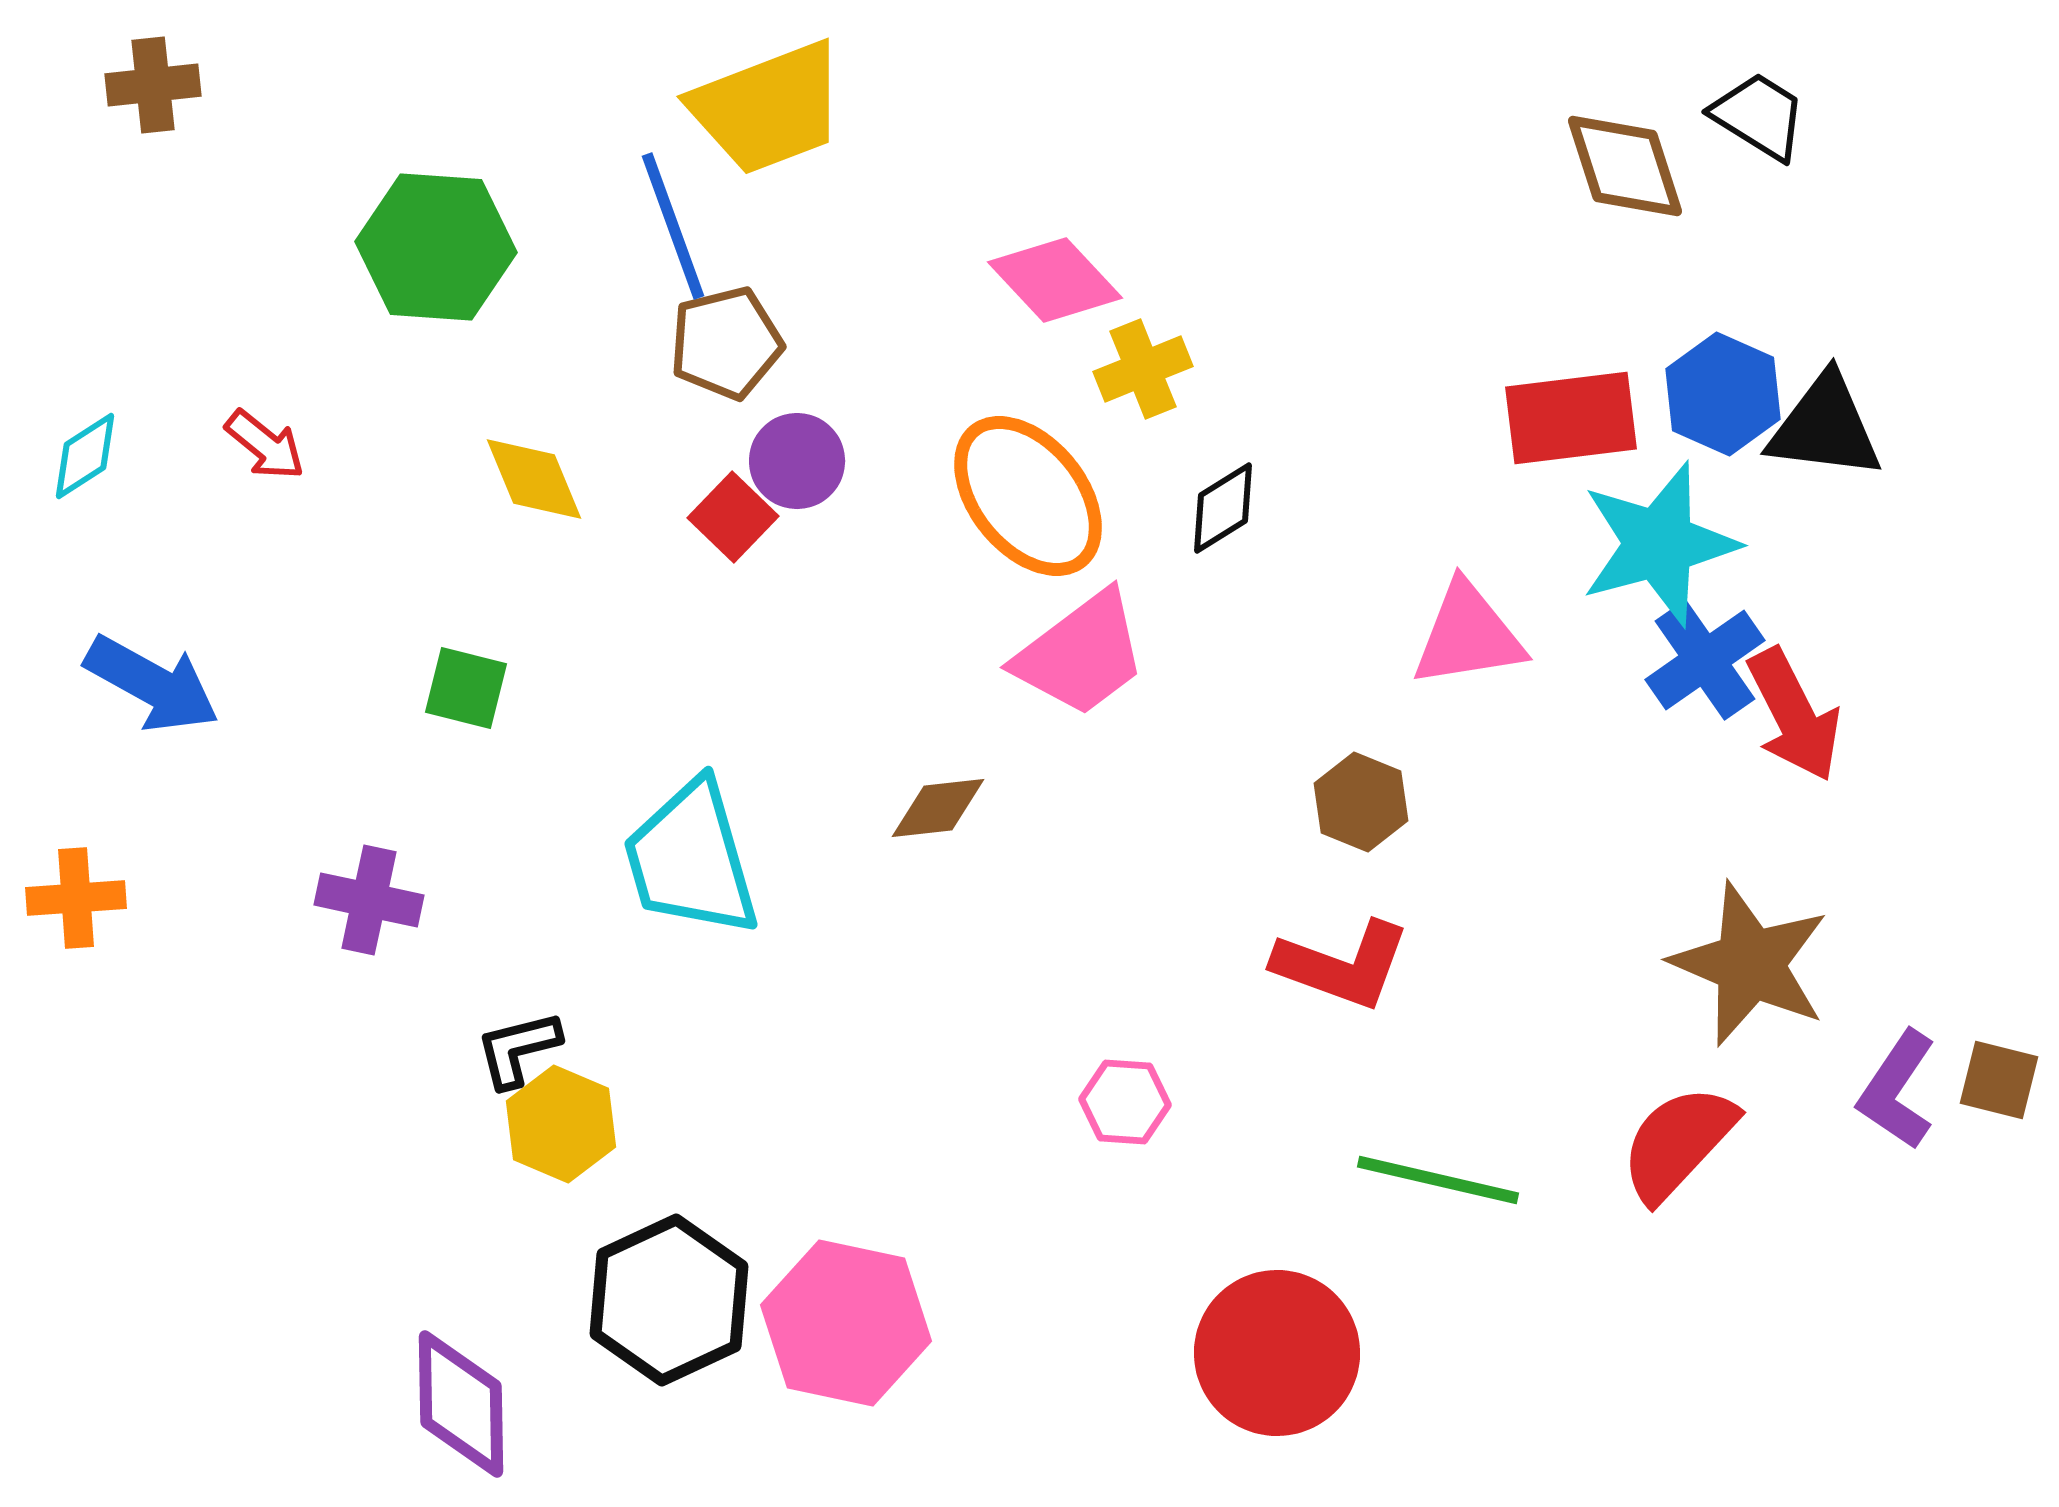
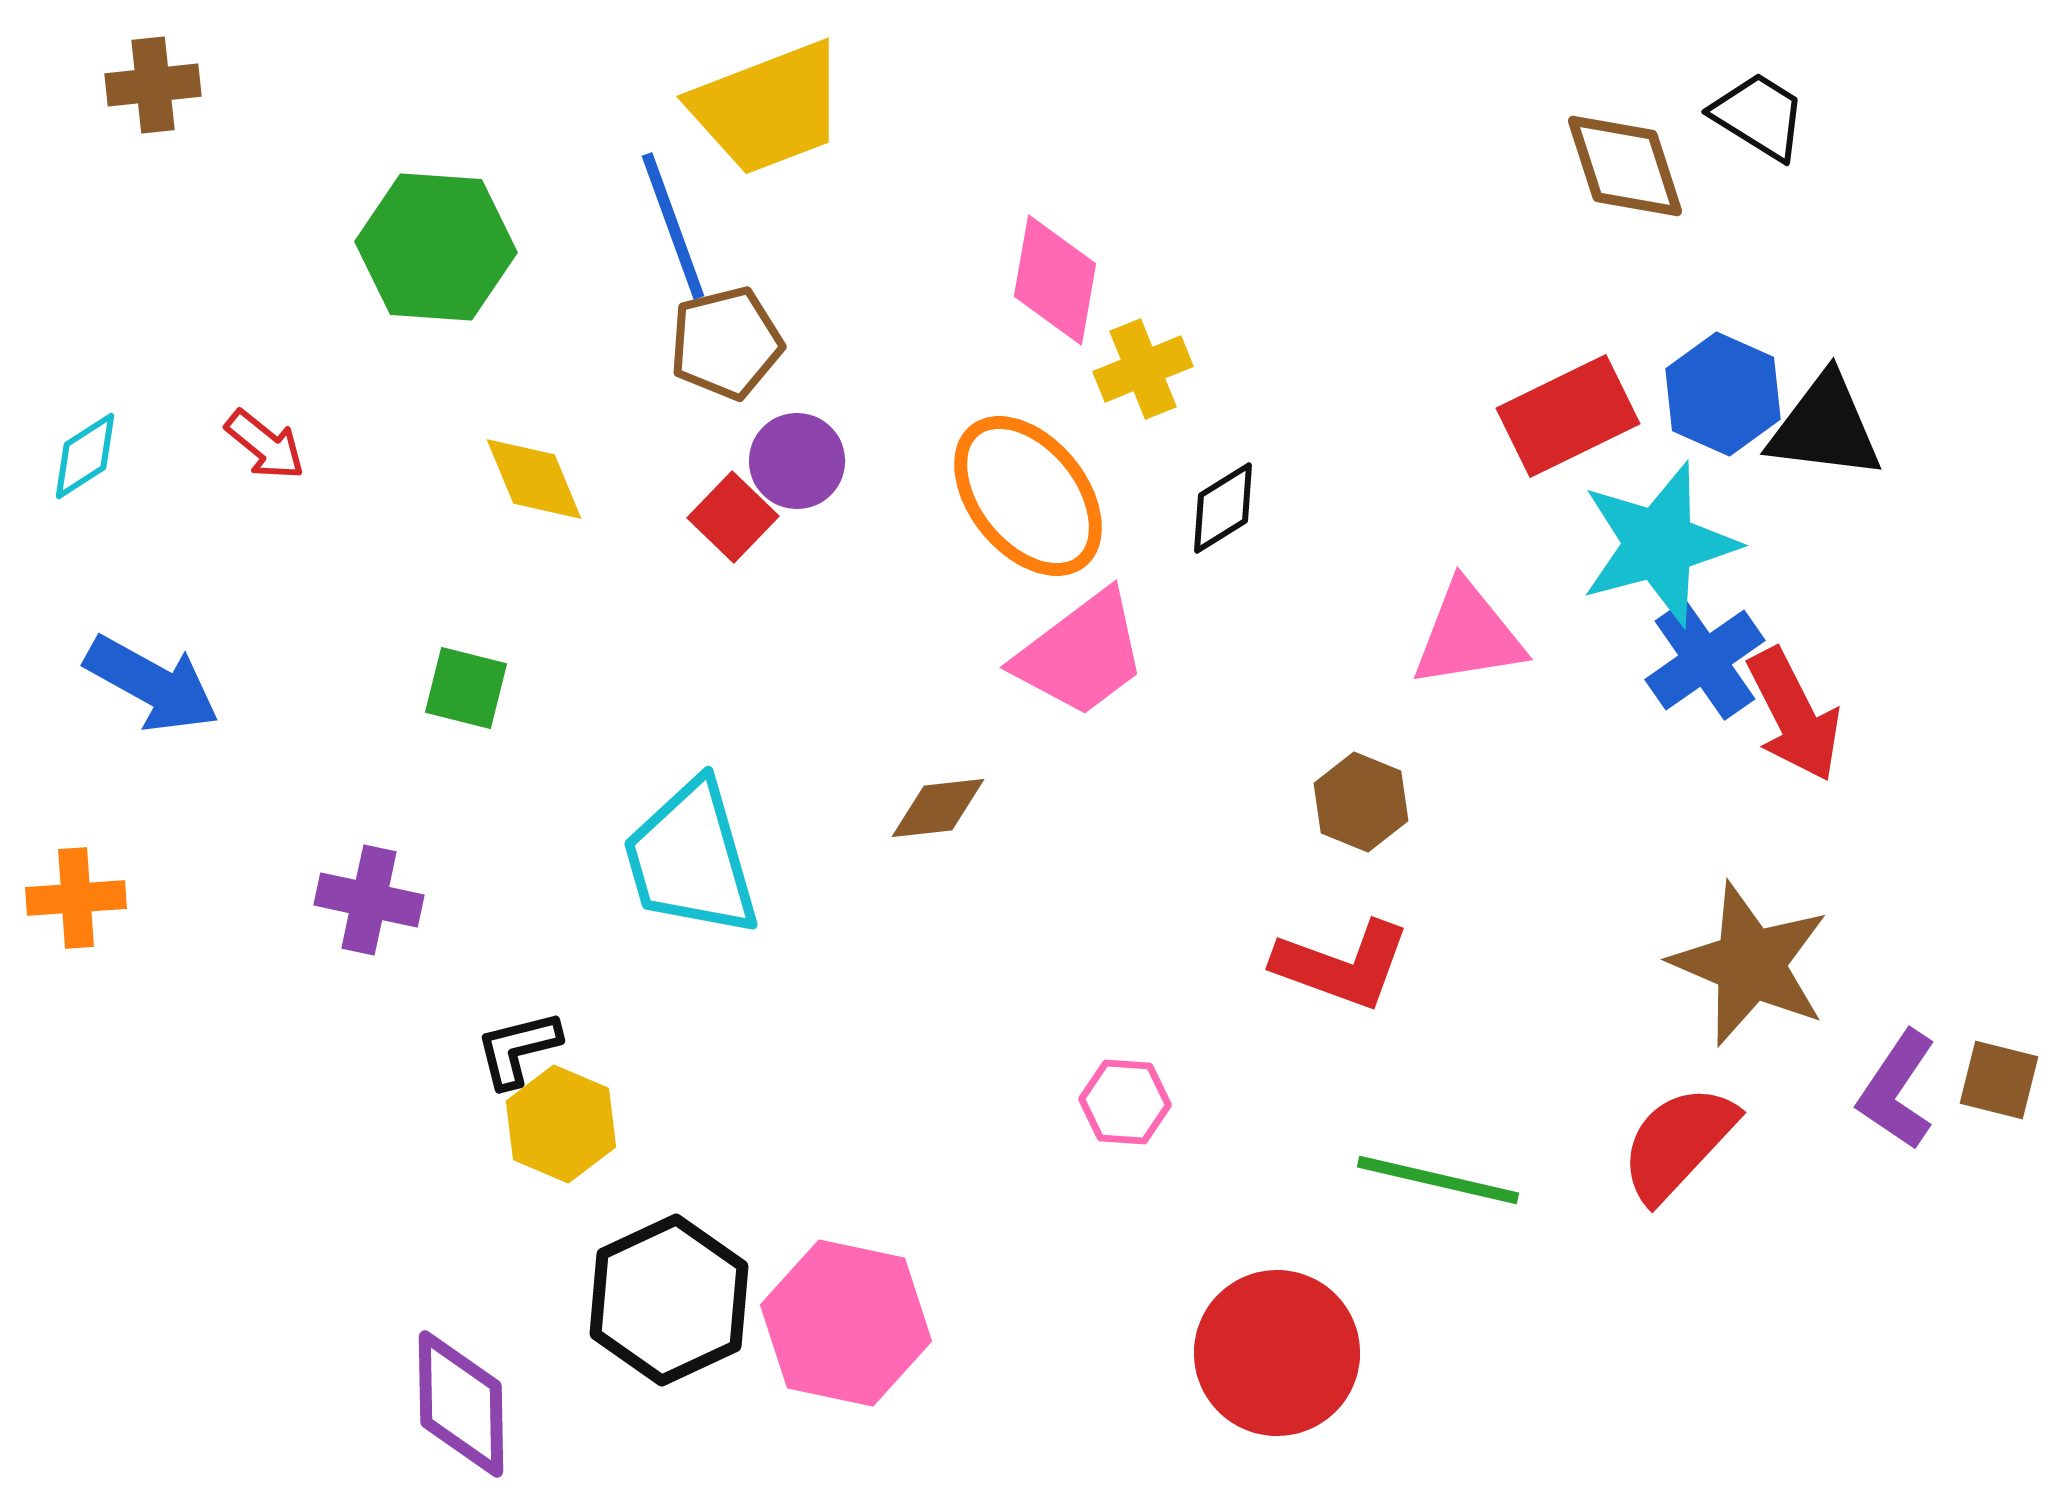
pink diamond at (1055, 280): rotated 53 degrees clockwise
red rectangle at (1571, 418): moved 3 px left, 2 px up; rotated 19 degrees counterclockwise
